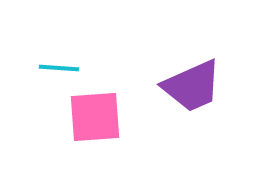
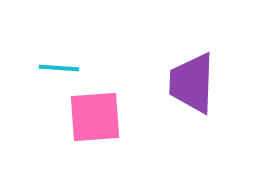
purple trapezoid: moved 3 px up; rotated 116 degrees clockwise
